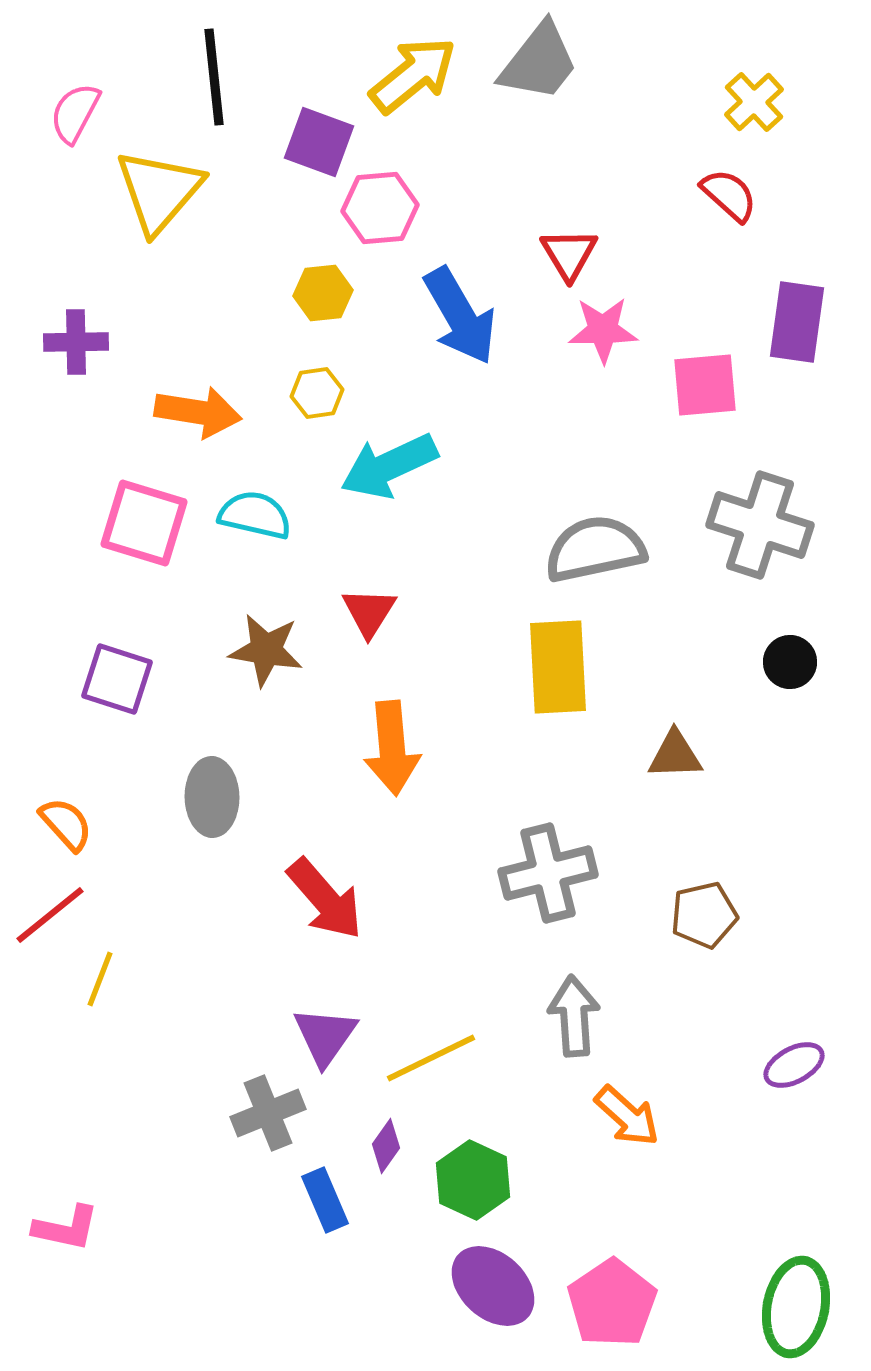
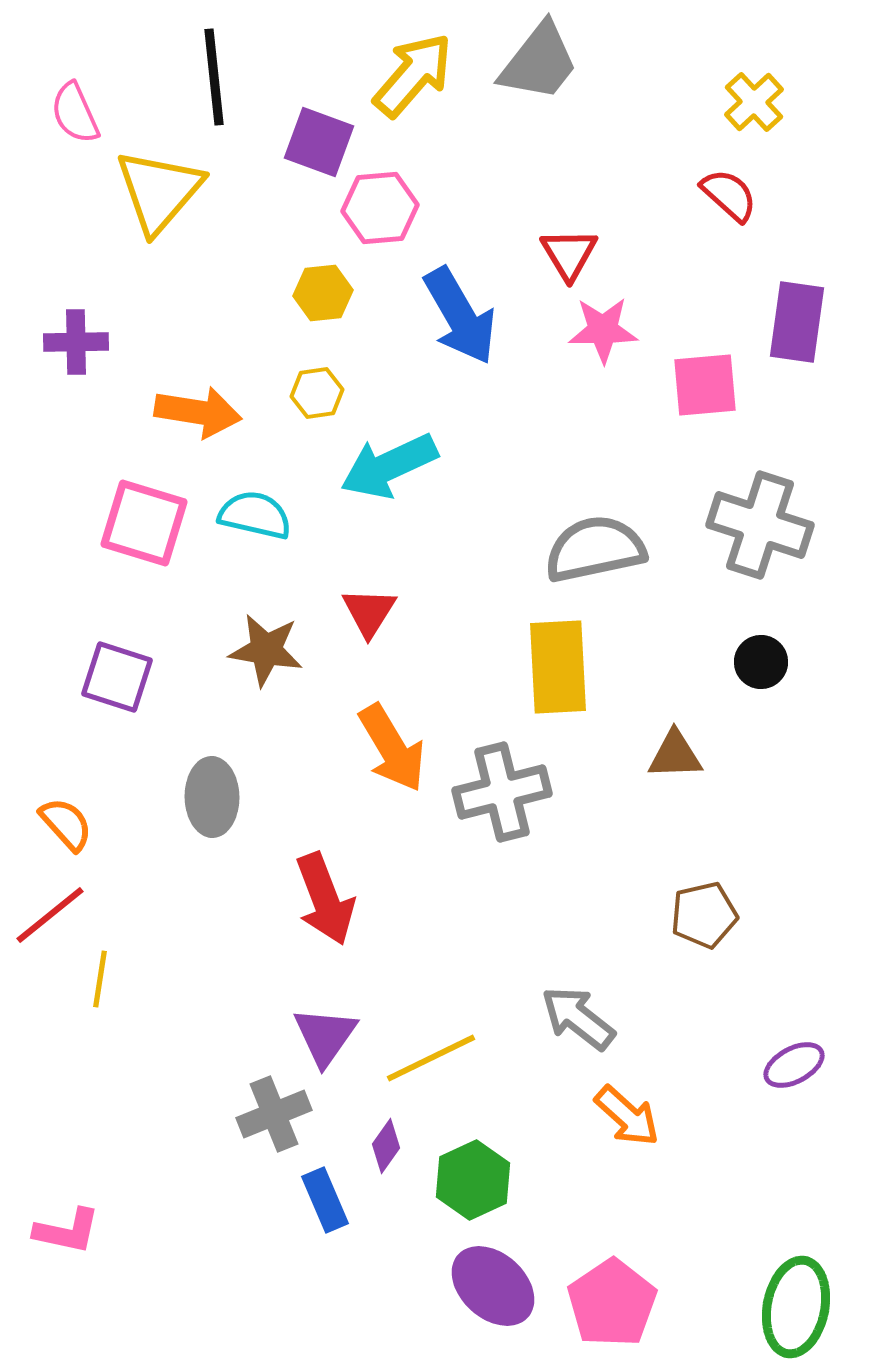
yellow arrow at (413, 75): rotated 10 degrees counterclockwise
pink semicircle at (75, 113): rotated 52 degrees counterclockwise
black circle at (790, 662): moved 29 px left
purple square at (117, 679): moved 2 px up
orange arrow at (392, 748): rotated 26 degrees counterclockwise
gray cross at (548, 873): moved 46 px left, 81 px up
red arrow at (325, 899): rotated 20 degrees clockwise
yellow line at (100, 979): rotated 12 degrees counterclockwise
gray arrow at (574, 1016): moved 4 px right, 2 px down; rotated 48 degrees counterclockwise
gray cross at (268, 1113): moved 6 px right, 1 px down
green hexagon at (473, 1180): rotated 10 degrees clockwise
pink L-shape at (66, 1228): moved 1 px right, 3 px down
